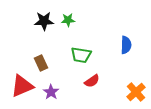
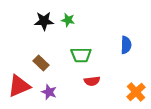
green star: rotated 16 degrees clockwise
green trapezoid: rotated 10 degrees counterclockwise
brown rectangle: rotated 21 degrees counterclockwise
red semicircle: rotated 28 degrees clockwise
red triangle: moved 3 px left
purple star: moved 2 px left; rotated 14 degrees counterclockwise
